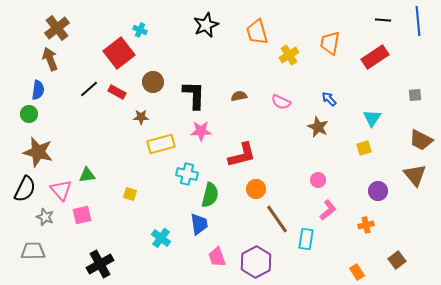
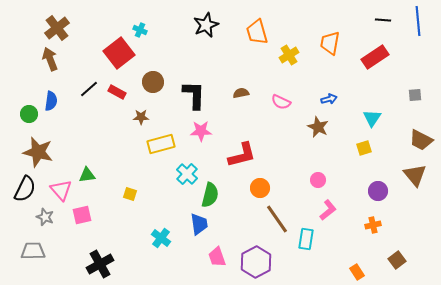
blue semicircle at (38, 90): moved 13 px right, 11 px down
brown semicircle at (239, 96): moved 2 px right, 3 px up
blue arrow at (329, 99): rotated 119 degrees clockwise
cyan cross at (187, 174): rotated 30 degrees clockwise
orange circle at (256, 189): moved 4 px right, 1 px up
orange cross at (366, 225): moved 7 px right
